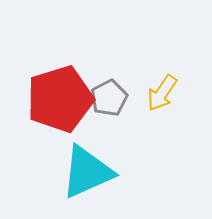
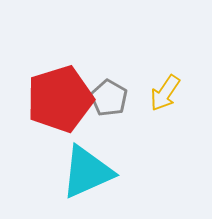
yellow arrow: moved 3 px right
gray pentagon: rotated 15 degrees counterclockwise
